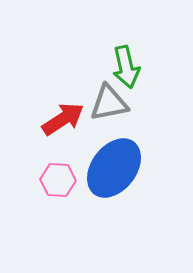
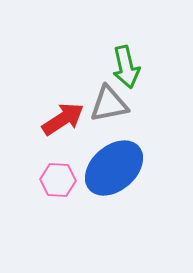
gray triangle: moved 1 px down
blue ellipse: rotated 12 degrees clockwise
